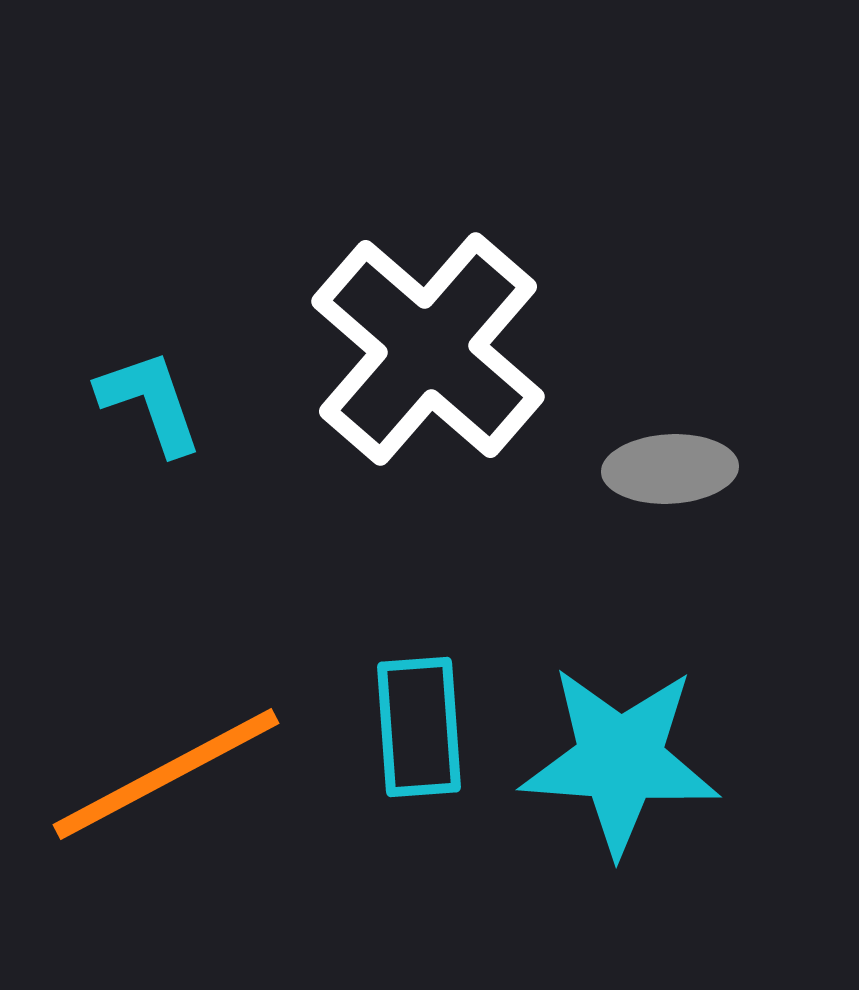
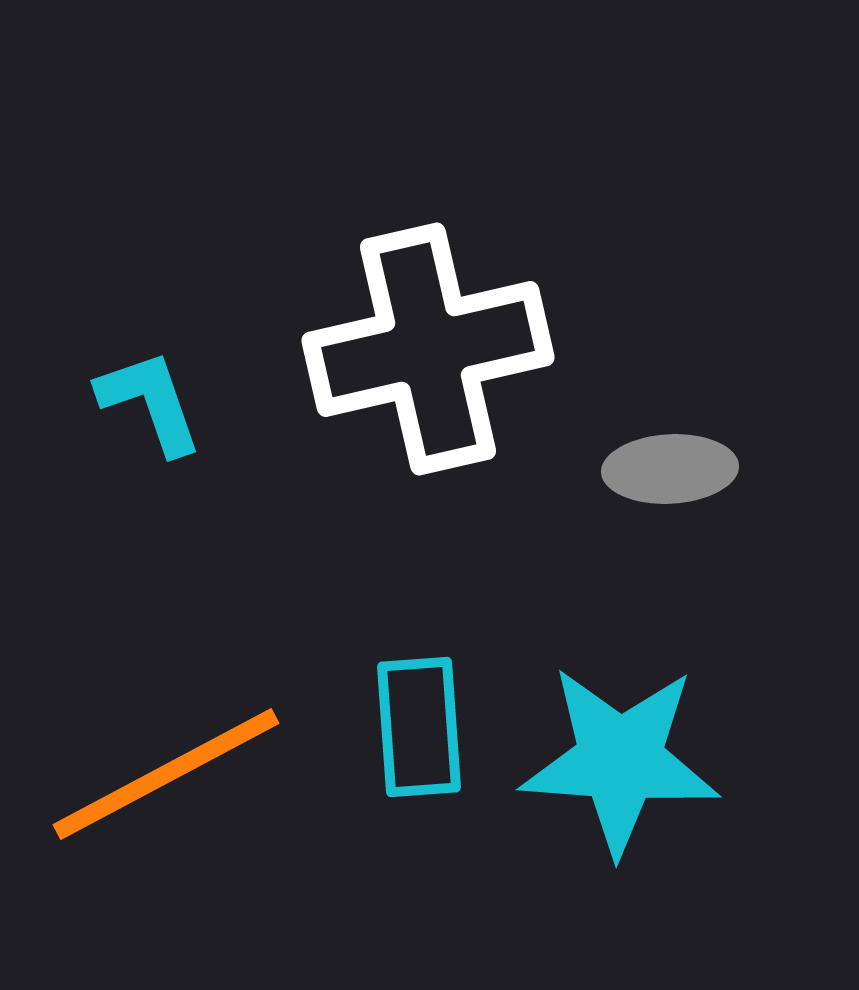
white cross: rotated 36 degrees clockwise
